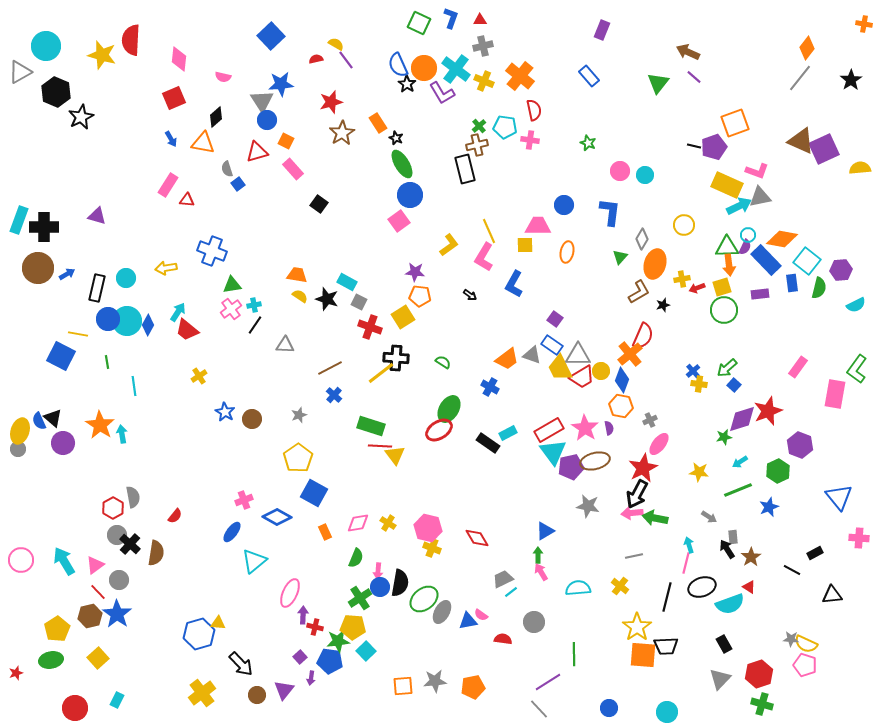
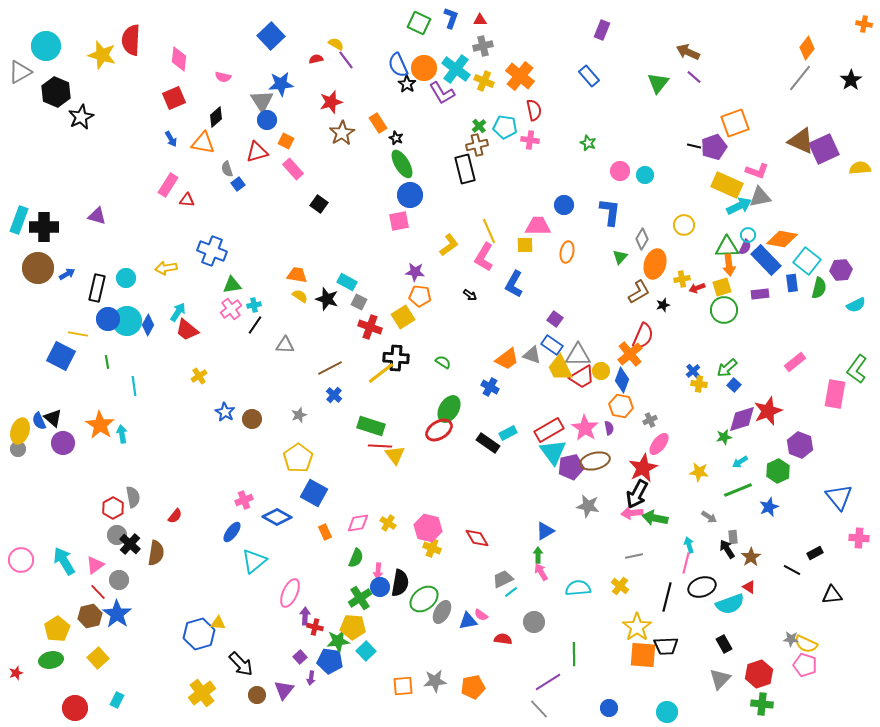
pink square at (399, 221): rotated 25 degrees clockwise
pink rectangle at (798, 367): moved 3 px left, 5 px up; rotated 15 degrees clockwise
purple arrow at (303, 615): moved 2 px right, 1 px down
green cross at (762, 704): rotated 10 degrees counterclockwise
